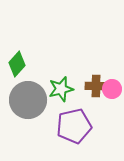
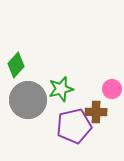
green diamond: moved 1 px left, 1 px down
brown cross: moved 26 px down
